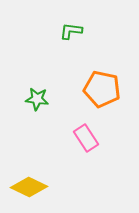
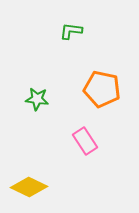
pink rectangle: moved 1 px left, 3 px down
